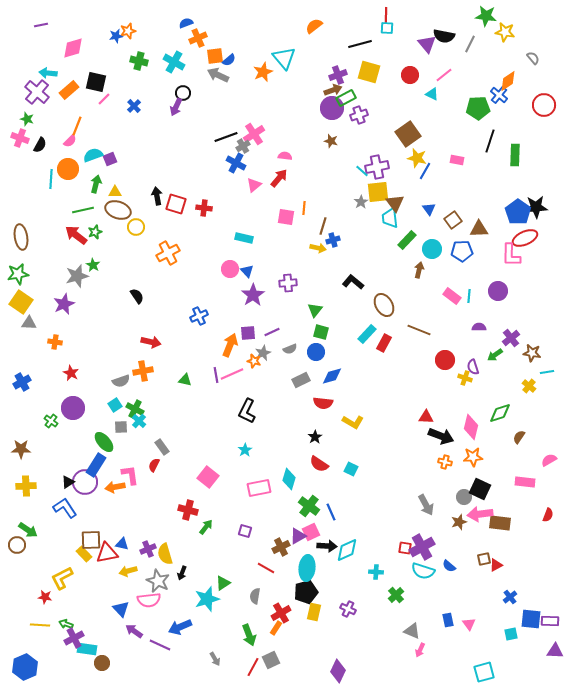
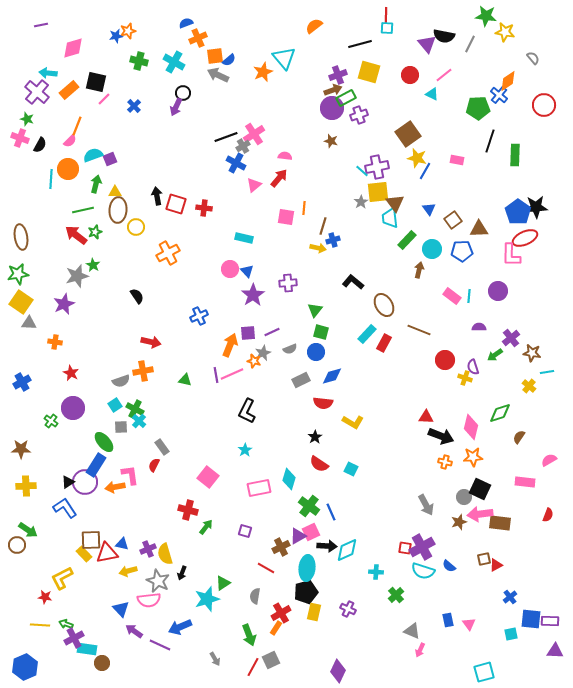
brown ellipse at (118, 210): rotated 75 degrees clockwise
